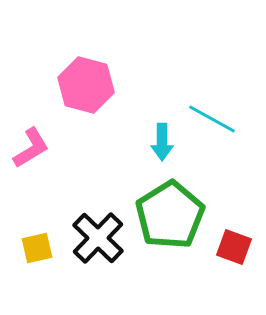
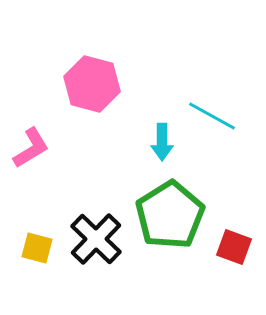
pink hexagon: moved 6 px right, 1 px up
cyan line: moved 3 px up
black cross: moved 2 px left, 1 px down
yellow square: rotated 28 degrees clockwise
